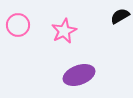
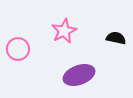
black semicircle: moved 4 px left, 22 px down; rotated 42 degrees clockwise
pink circle: moved 24 px down
